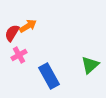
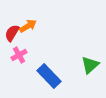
blue rectangle: rotated 15 degrees counterclockwise
